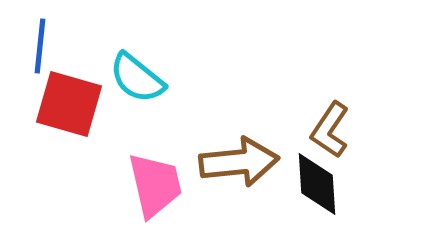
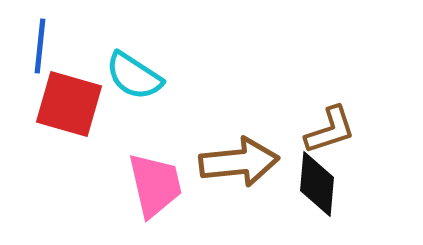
cyan semicircle: moved 3 px left, 2 px up; rotated 6 degrees counterclockwise
brown L-shape: rotated 142 degrees counterclockwise
black diamond: rotated 8 degrees clockwise
